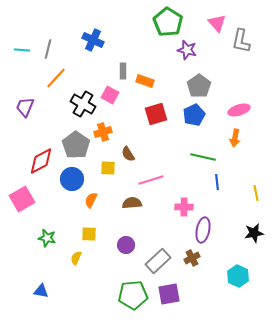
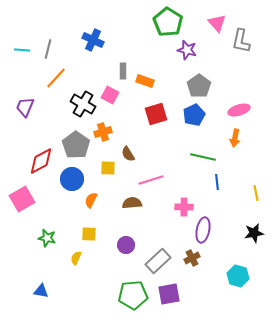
cyan hexagon at (238, 276): rotated 10 degrees counterclockwise
